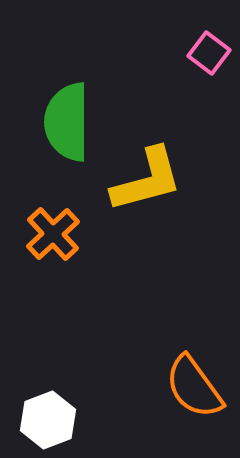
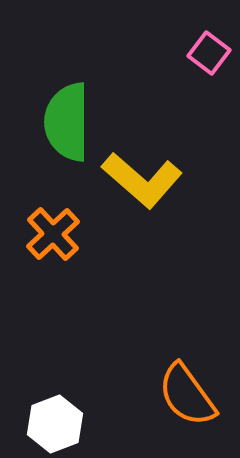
yellow L-shape: moved 5 px left; rotated 56 degrees clockwise
orange semicircle: moved 7 px left, 8 px down
white hexagon: moved 7 px right, 4 px down
